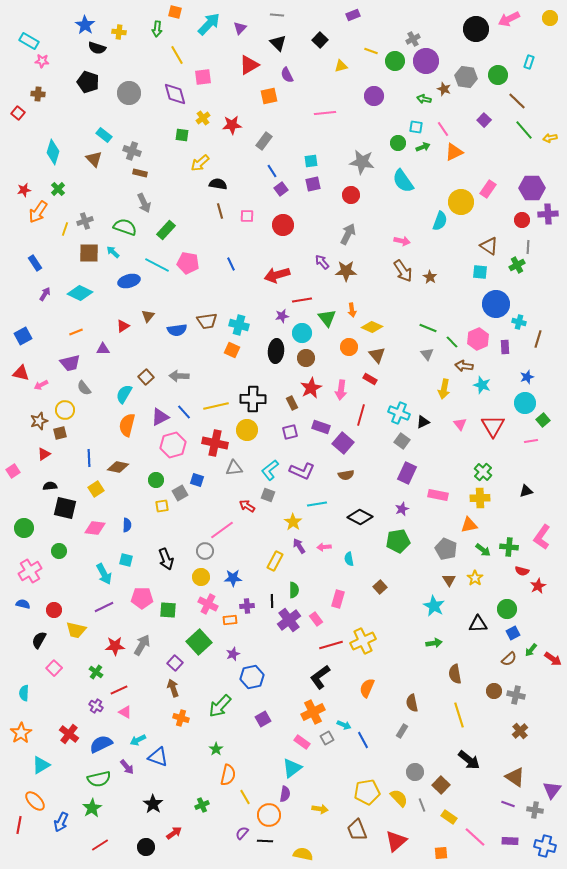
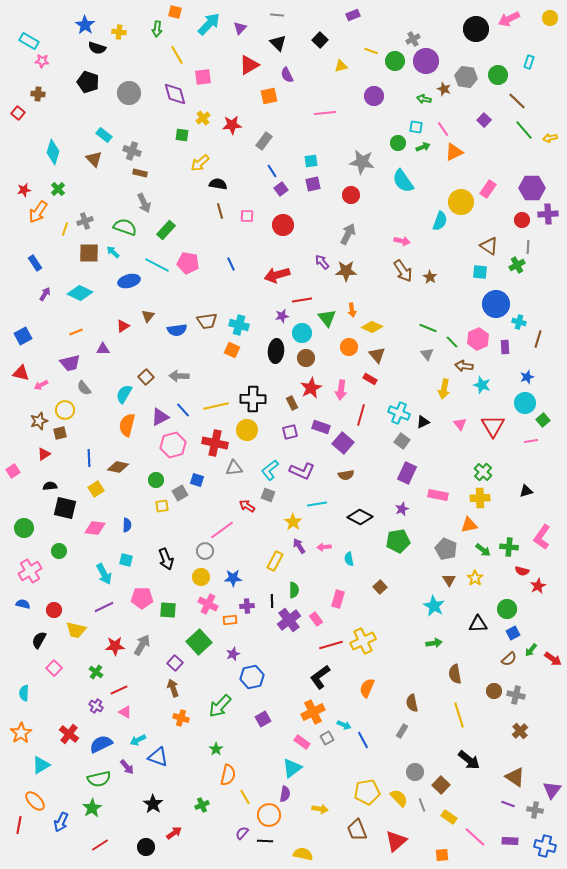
blue line at (184, 412): moved 1 px left, 2 px up
orange square at (441, 853): moved 1 px right, 2 px down
